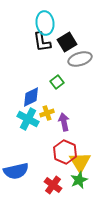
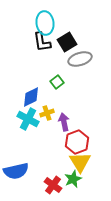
red hexagon: moved 12 px right, 10 px up; rotated 15 degrees clockwise
green star: moved 6 px left, 1 px up
